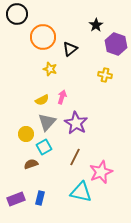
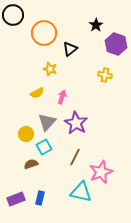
black circle: moved 4 px left, 1 px down
orange circle: moved 1 px right, 4 px up
yellow semicircle: moved 5 px left, 7 px up
